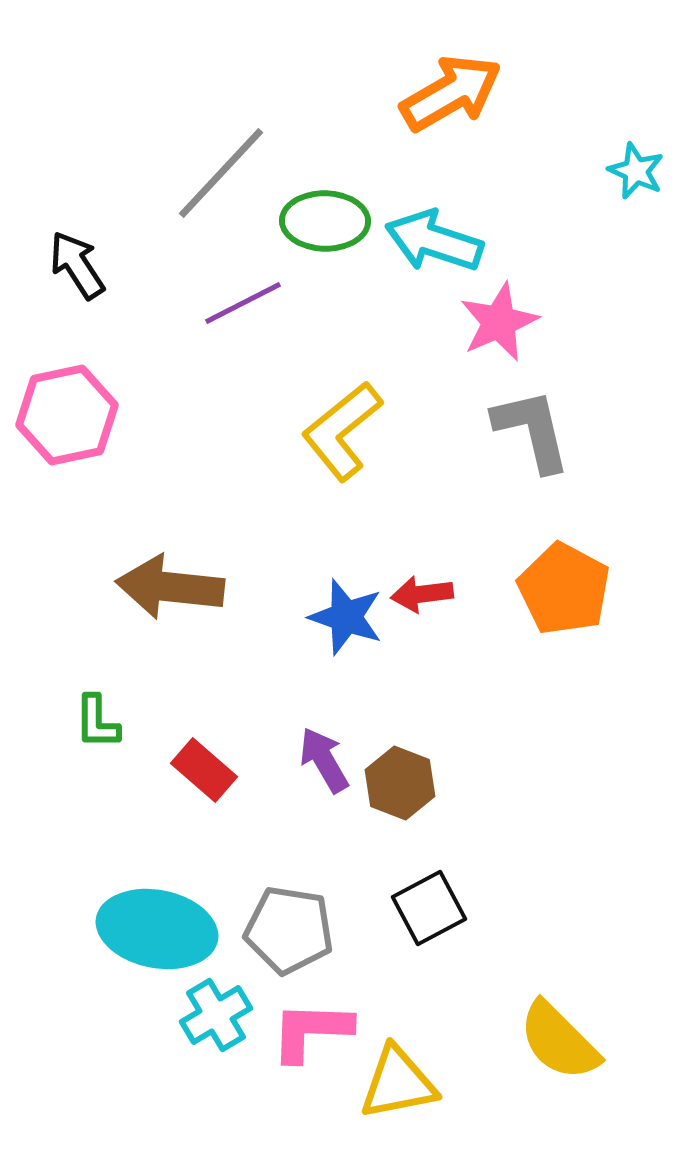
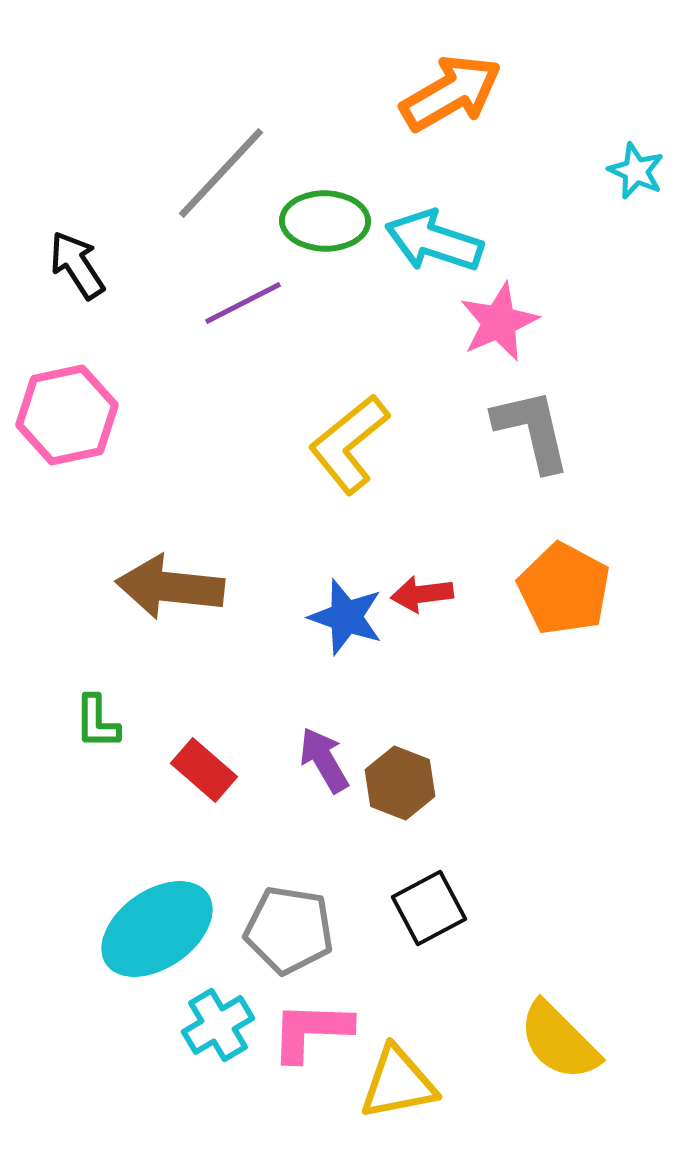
yellow L-shape: moved 7 px right, 13 px down
cyan ellipse: rotated 46 degrees counterclockwise
cyan cross: moved 2 px right, 10 px down
